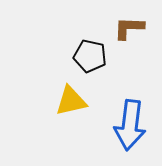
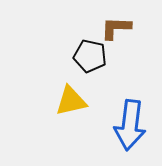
brown L-shape: moved 13 px left
